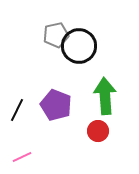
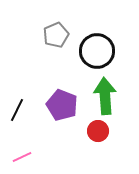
gray pentagon: rotated 10 degrees counterclockwise
black circle: moved 18 px right, 5 px down
purple pentagon: moved 6 px right
